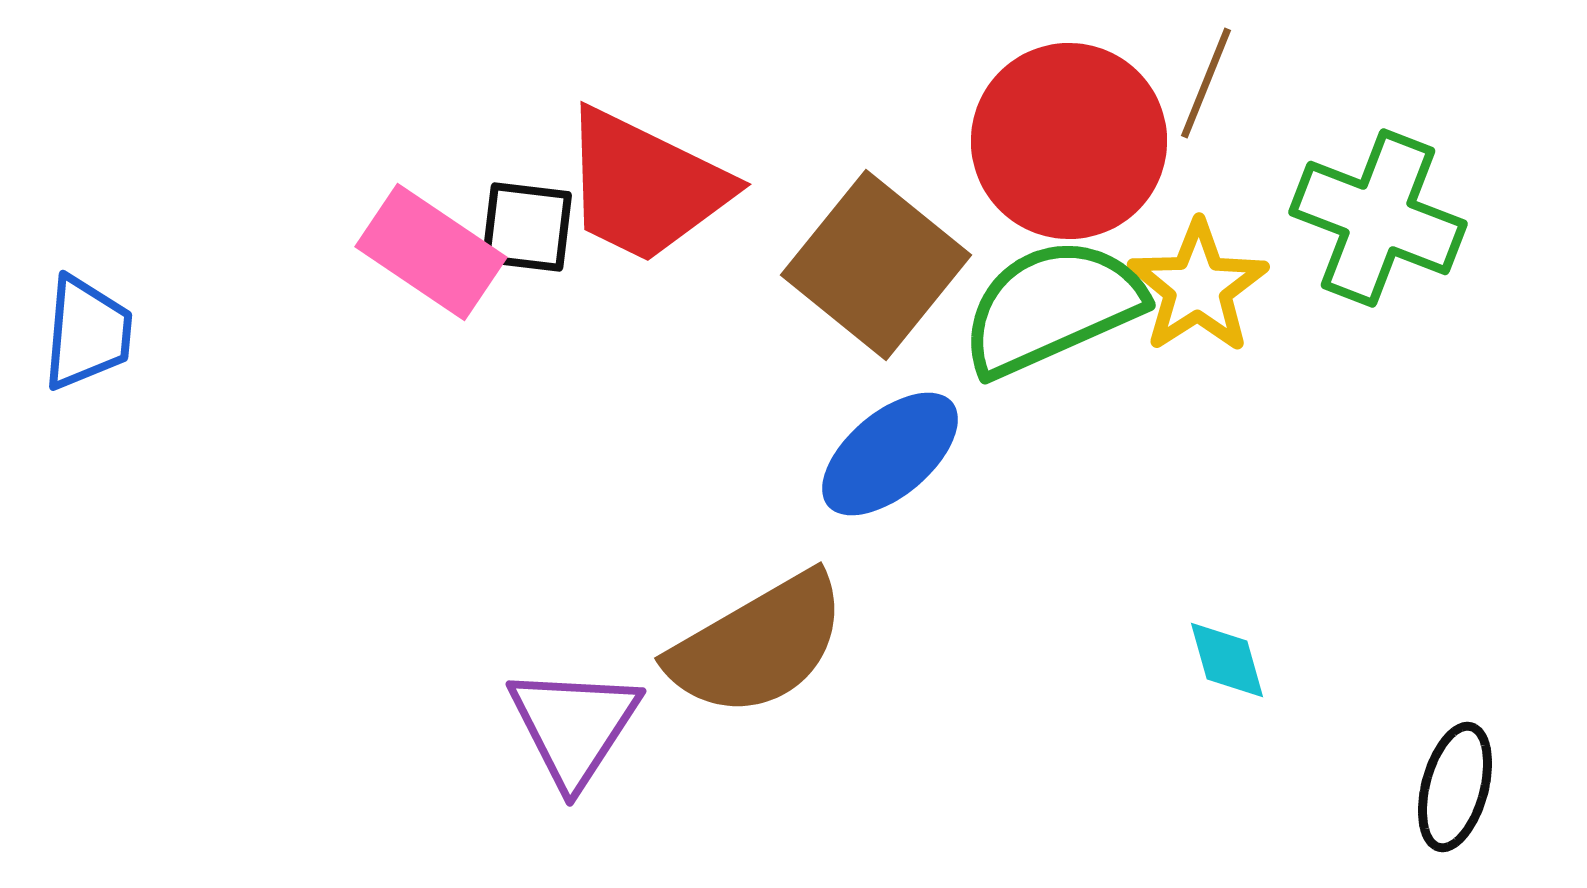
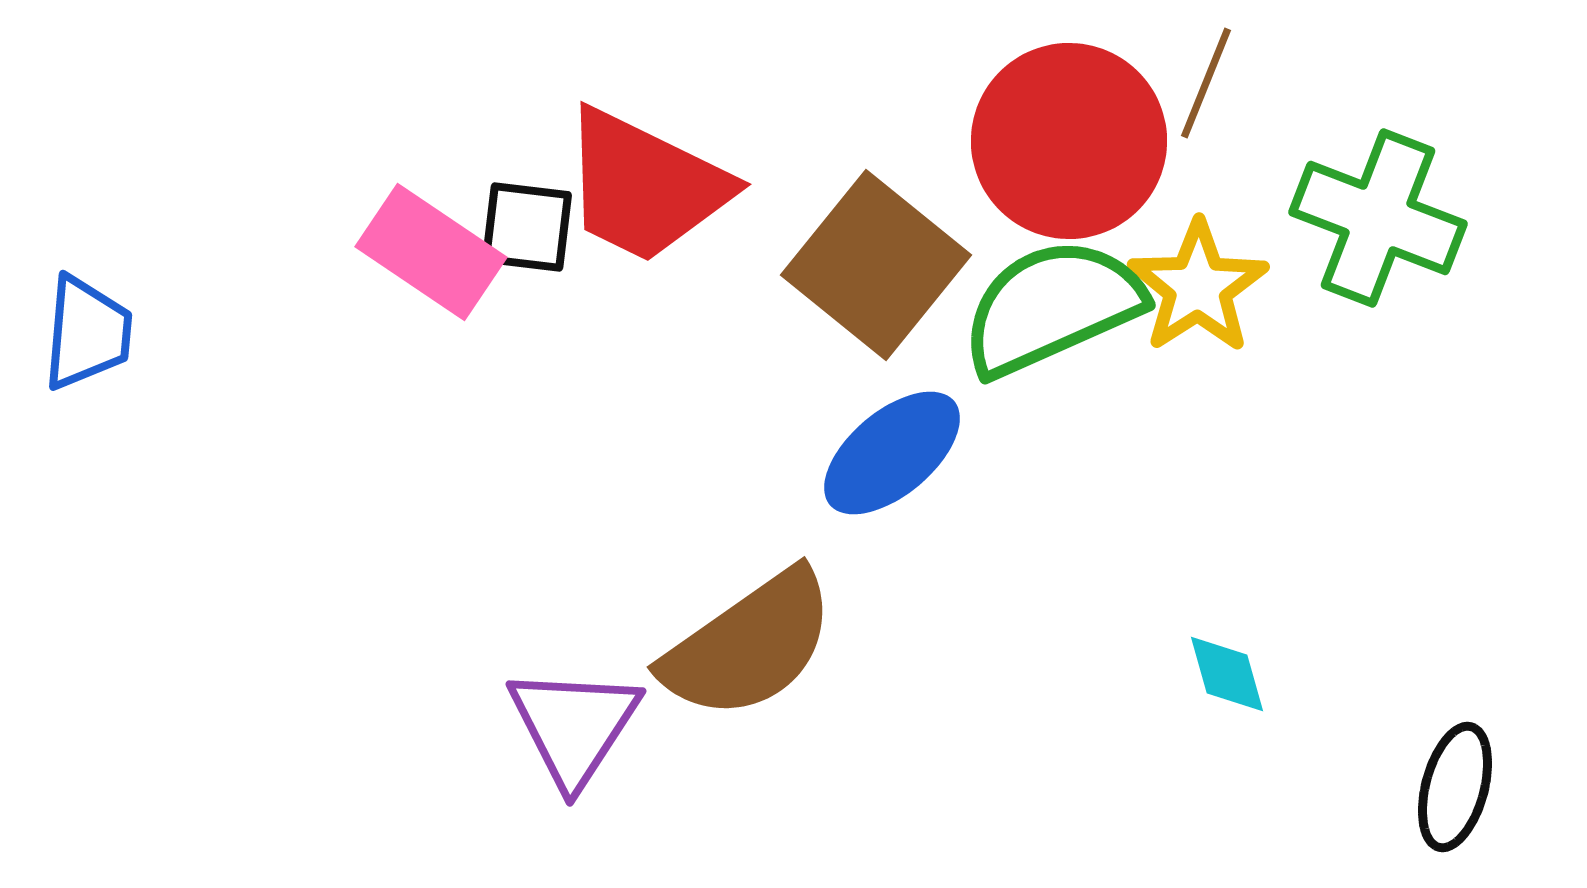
blue ellipse: moved 2 px right, 1 px up
brown semicircle: moved 9 px left; rotated 5 degrees counterclockwise
cyan diamond: moved 14 px down
